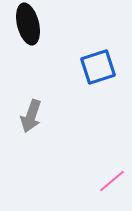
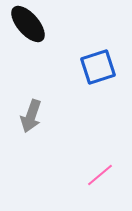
black ellipse: rotated 27 degrees counterclockwise
pink line: moved 12 px left, 6 px up
